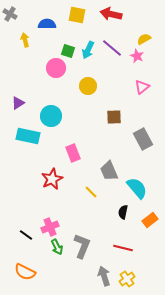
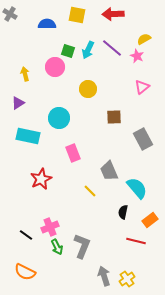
red arrow: moved 2 px right; rotated 15 degrees counterclockwise
yellow arrow: moved 34 px down
pink circle: moved 1 px left, 1 px up
yellow circle: moved 3 px down
cyan circle: moved 8 px right, 2 px down
red star: moved 11 px left
yellow line: moved 1 px left, 1 px up
red line: moved 13 px right, 7 px up
